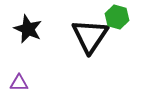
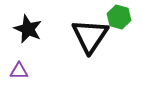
green hexagon: moved 2 px right
purple triangle: moved 12 px up
